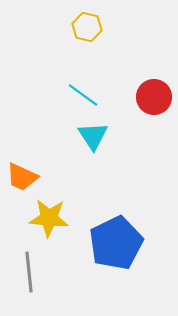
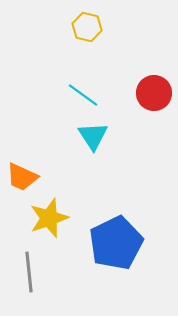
red circle: moved 4 px up
yellow star: rotated 24 degrees counterclockwise
